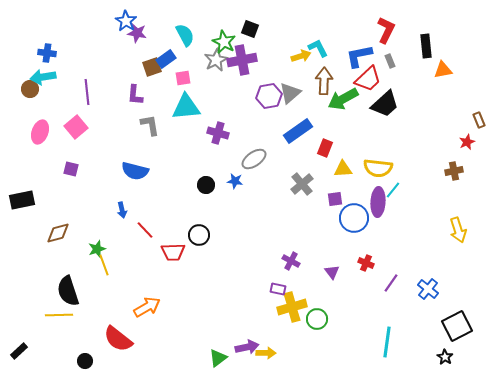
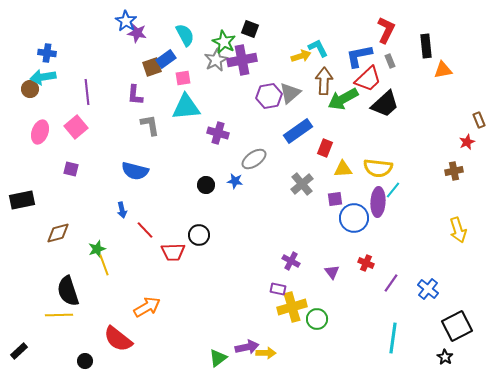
cyan line at (387, 342): moved 6 px right, 4 px up
